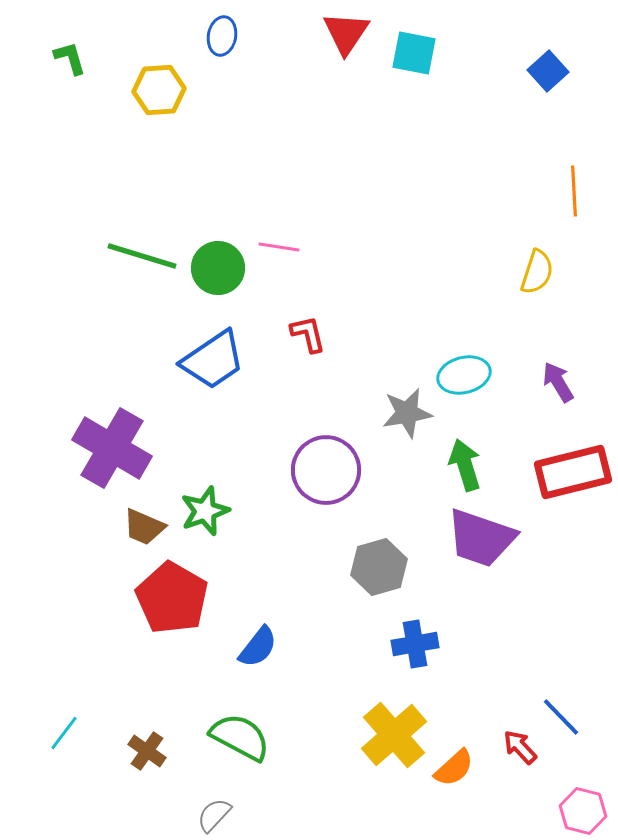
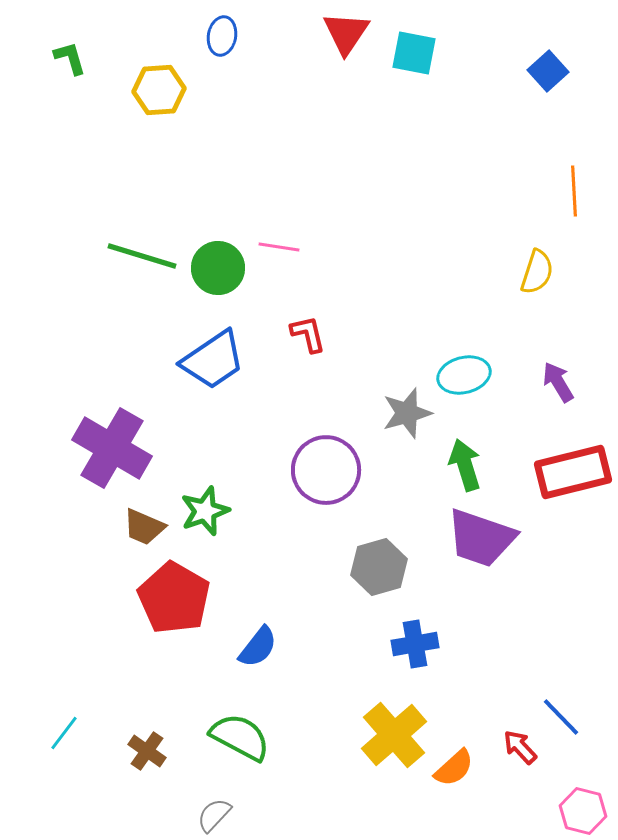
gray star: rotated 6 degrees counterclockwise
red pentagon: moved 2 px right
